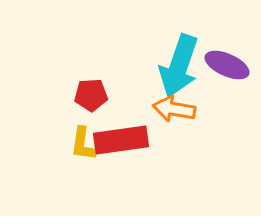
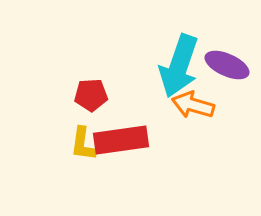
orange arrow: moved 19 px right, 4 px up; rotated 6 degrees clockwise
